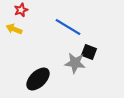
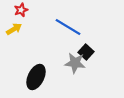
yellow arrow: rotated 126 degrees clockwise
black square: moved 3 px left; rotated 21 degrees clockwise
black ellipse: moved 2 px left, 2 px up; rotated 20 degrees counterclockwise
